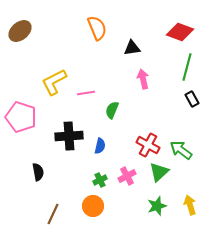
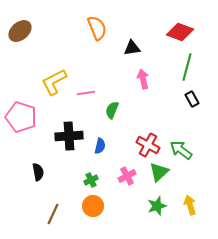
green cross: moved 9 px left
